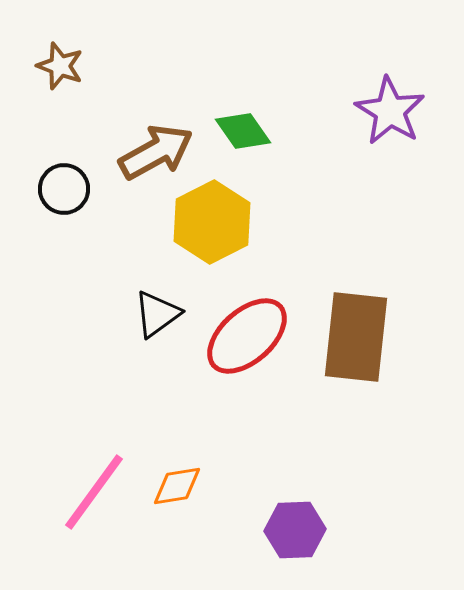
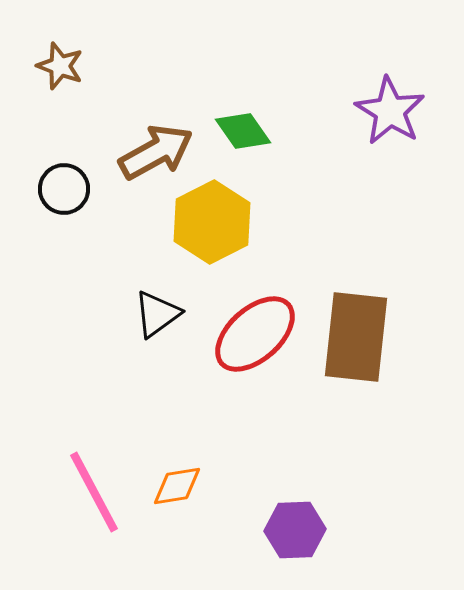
red ellipse: moved 8 px right, 2 px up
pink line: rotated 64 degrees counterclockwise
